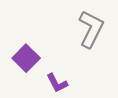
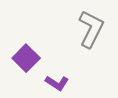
purple L-shape: rotated 30 degrees counterclockwise
